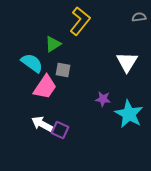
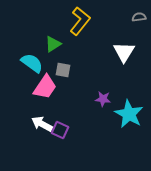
white triangle: moved 3 px left, 10 px up
